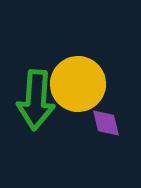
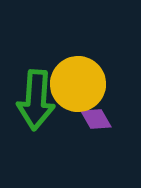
purple diamond: moved 10 px left, 4 px up; rotated 16 degrees counterclockwise
